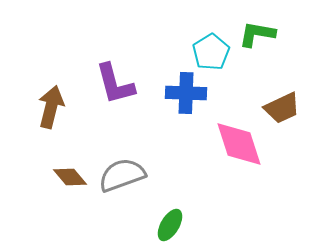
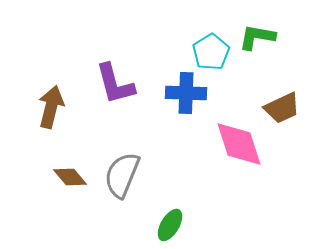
green L-shape: moved 3 px down
gray semicircle: rotated 48 degrees counterclockwise
